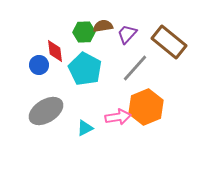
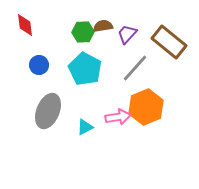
green hexagon: moved 1 px left
red diamond: moved 30 px left, 26 px up
gray ellipse: moved 2 px right; rotated 36 degrees counterclockwise
cyan triangle: moved 1 px up
